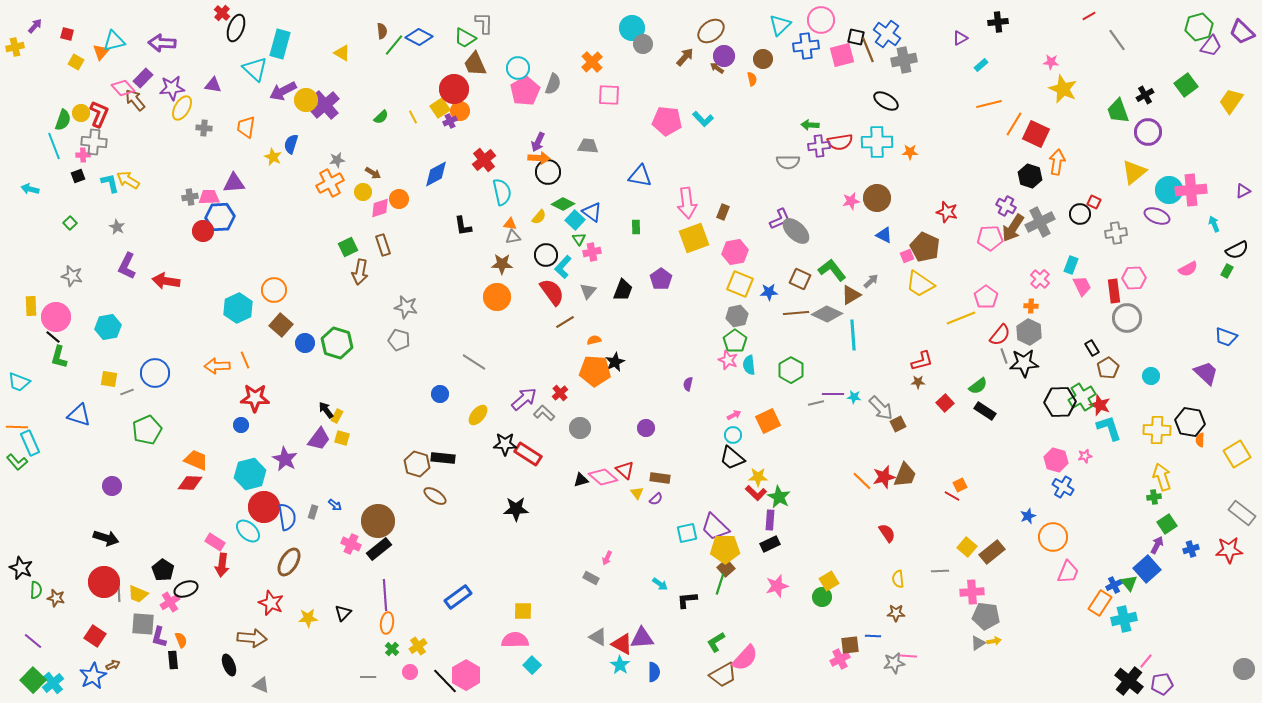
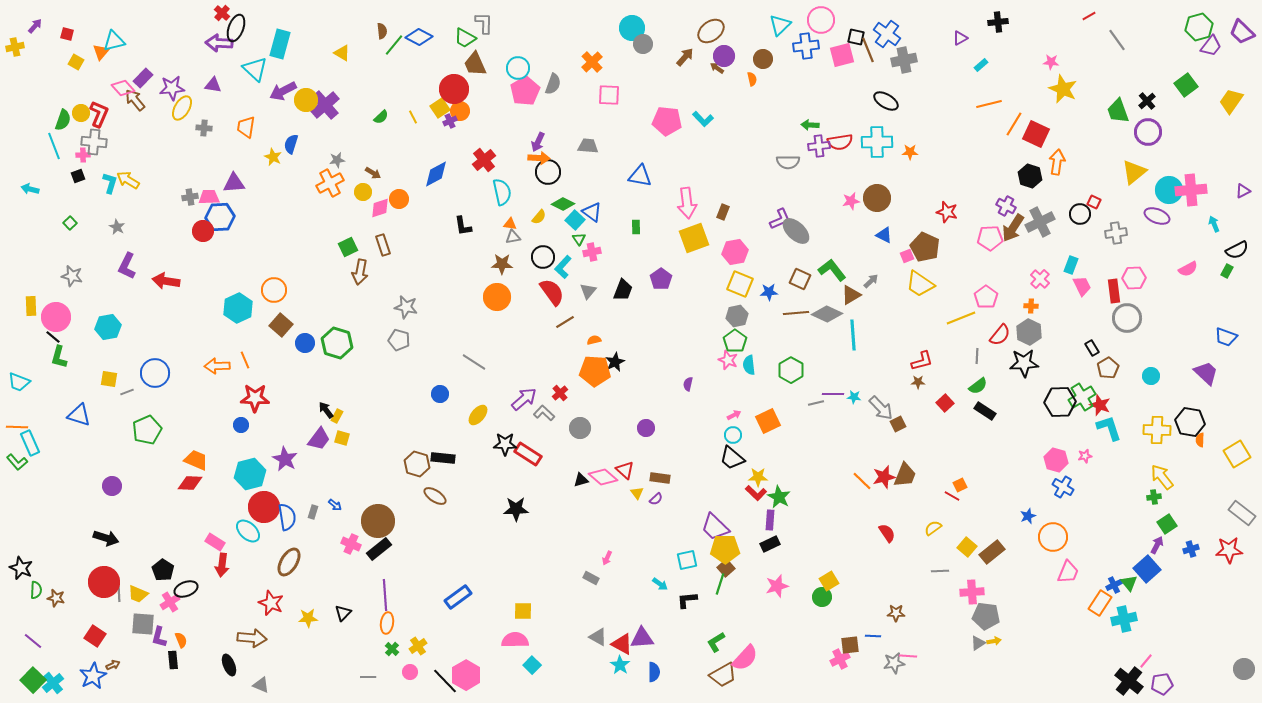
purple arrow at (162, 43): moved 57 px right
black cross at (1145, 95): moved 2 px right, 6 px down; rotated 12 degrees counterclockwise
cyan L-shape at (110, 183): rotated 30 degrees clockwise
black circle at (546, 255): moved 3 px left, 2 px down
gray line at (1004, 356): moved 27 px left; rotated 21 degrees clockwise
yellow arrow at (1162, 477): rotated 20 degrees counterclockwise
cyan square at (687, 533): moved 27 px down
yellow semicircle at (898, 579): moved 35 px right, 51 px up; rotated 60 degrees clockwise
